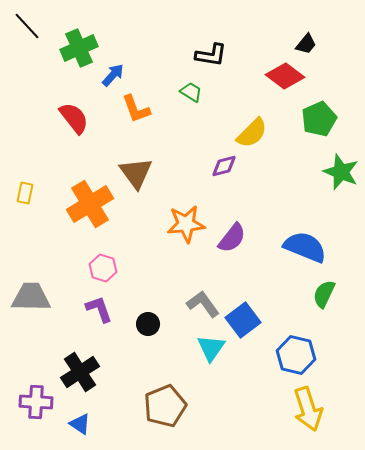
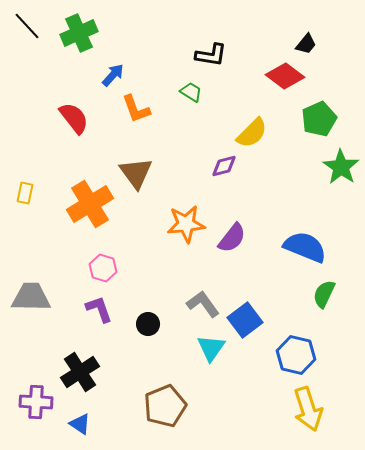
green cross: moved 15 px up
green star: moved 5 px up; rotated 12 degrees clockwise
blue square: moved 2 px right
